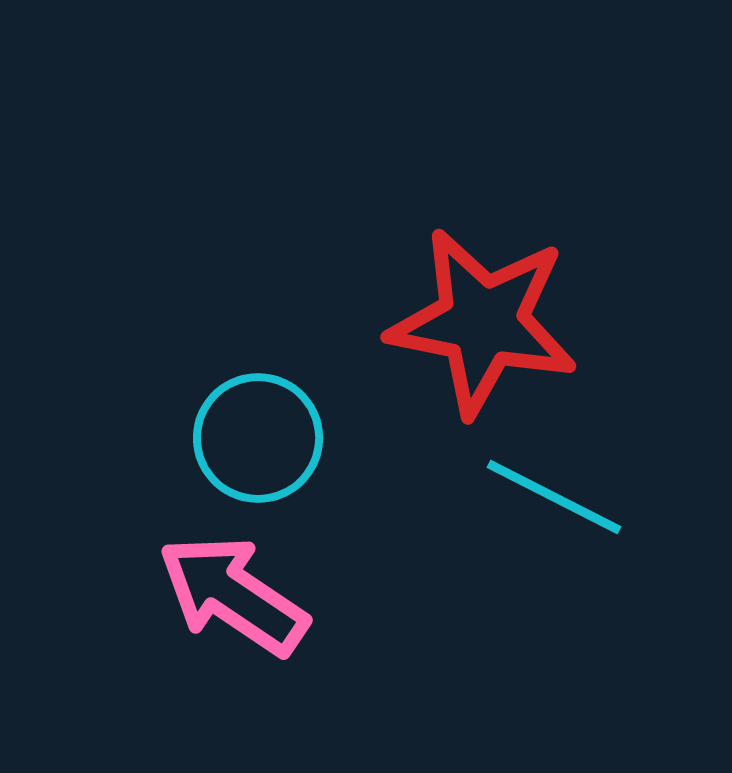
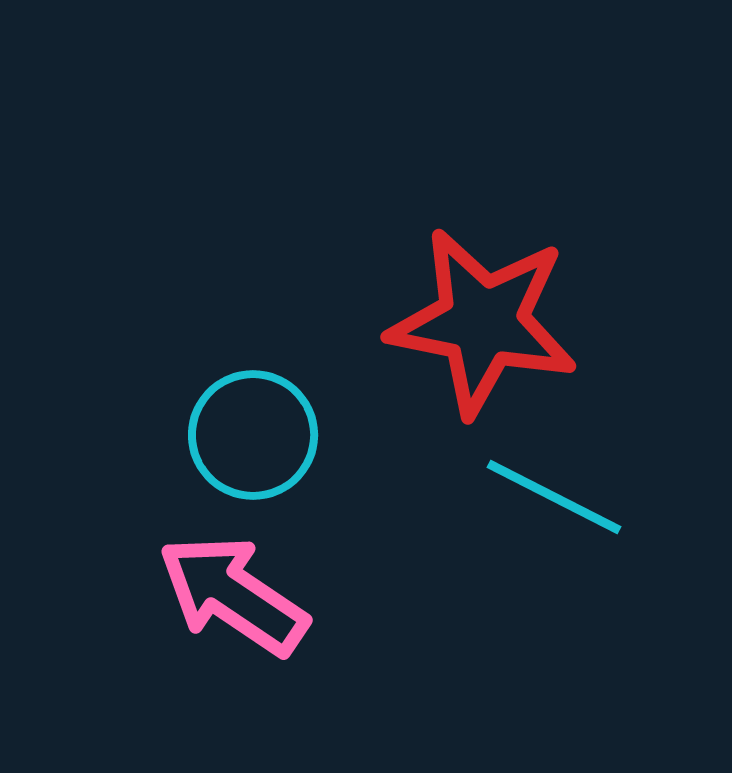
cyan circle: moved 5 px left, 3 px up
